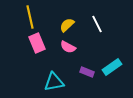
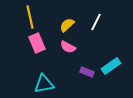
white line: moved 1 px left, 2 px up; rotated 54 degrees clockwise
cyan rectangle: moved 1 px left, 1 px up
cyan triangle: moved 10 px left, 2 px down
